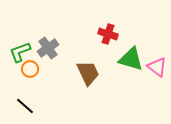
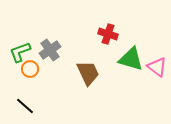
gray cross: moved 2 px right, 2 px down
